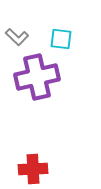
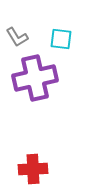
gray L-shape: rotated 15 degrees clockwise
purple cross: moved 2 px left, 1 px down
